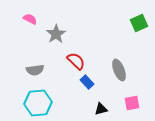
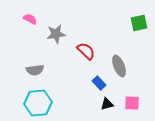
green square: rotated 12 degrees clockwise
gray star: rotated 24 degrees clockwise
red semicircle: moved 10 px right, 10 px up
gray ellipse: moved 4 px up
blue rectangle: moved 12 px right, 1 px down
pink square: rotated 14 degrees clockwise
black triangle: moved 6 px right, 5 px up
